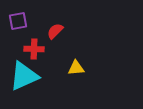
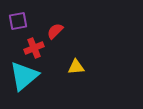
red cross: moved 1 px up; rotated 24 degrees counterclockwise
yellow triangle: moved 1 px up
cyan triangle: rotated 16 degrees counterclockwise
